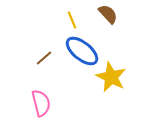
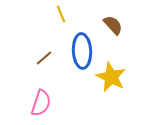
brown semicircle: moved 5 px right, 11 px down
yellow line: moved 11 px left, 6 px up
blue ellipse: rotated 48 degrees clockwise
pink semicircle: rotated 32 degrees clockwise
